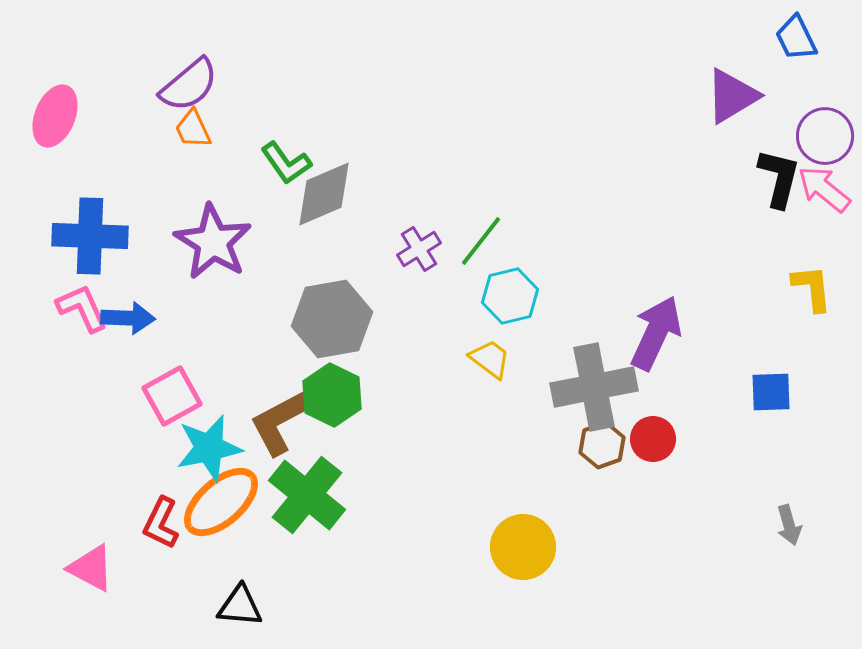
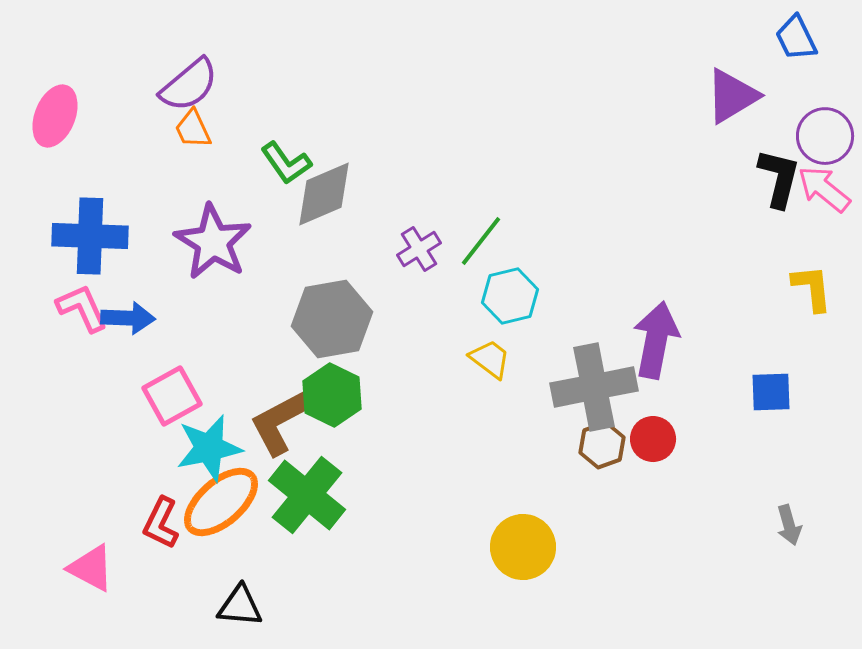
purple arrow: moved 7 px down; rotated 14 degrees counterclockwise
